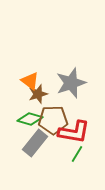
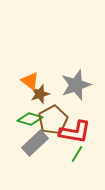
gray star: moved 5 px right, 2 px down
brown star: moved 2 px right
brown pentagon: rotated 28 degrees counterclockwise
red L-shape: moved 1 px right
gray rectangle: rotated 8 degrees clockwise
